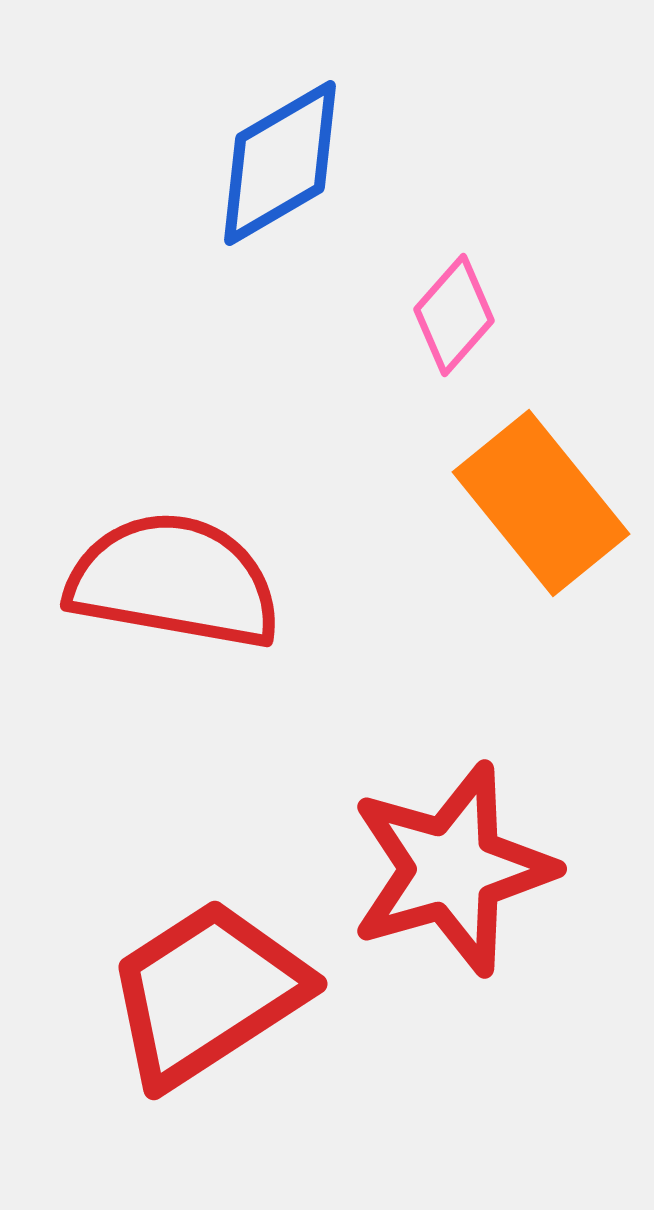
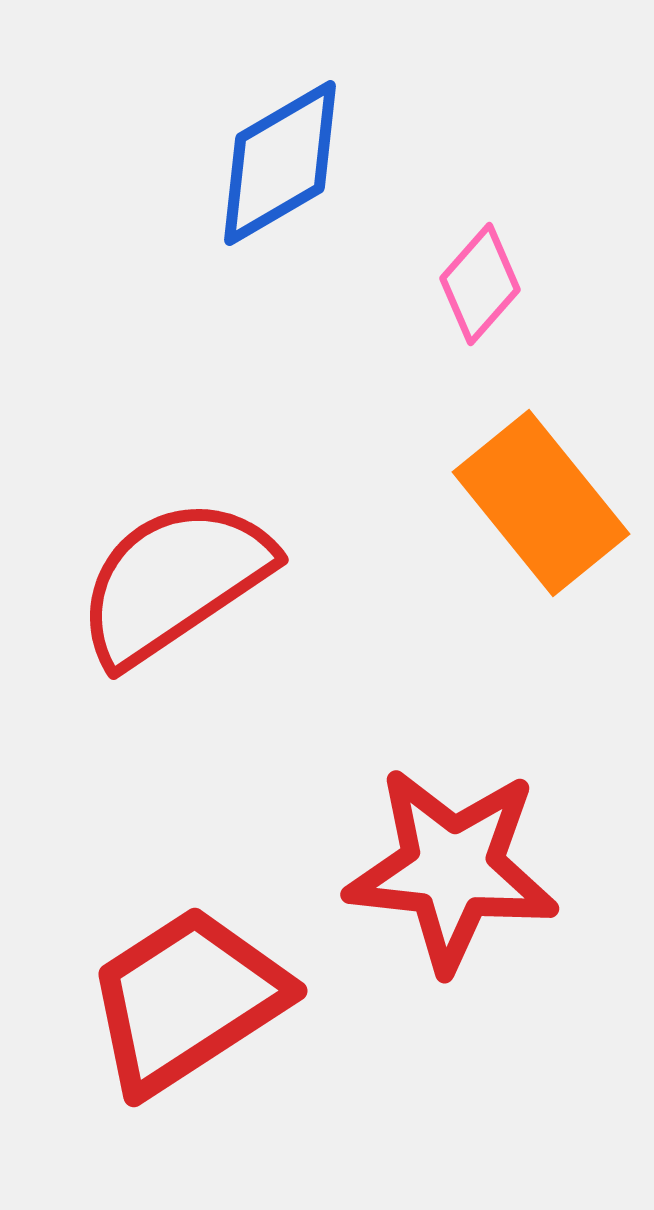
pink diamond: moved 26 px right, 31 px up
red semicircle: rotated 44 degrees counterclockwise
red star: rotated 22 degrees clockwise
red trapezoid: moved 20 px left, 7 px down
